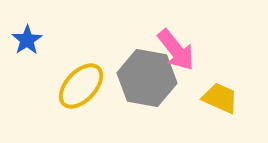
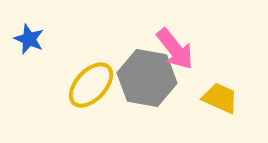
blue star: moved 2 px right, 1 px up; rotated 16 degrees counterclockwise
pink arrow: moved 1 px left, 1 px up
yellow ellipse: moved 10 px right, 1 px up
